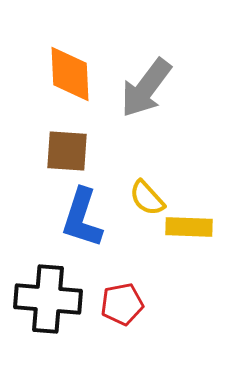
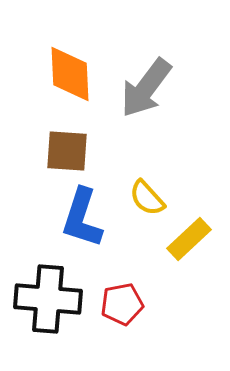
yellow rectangle: moved 12 px down; rotated 45 degrees counterclockwise
